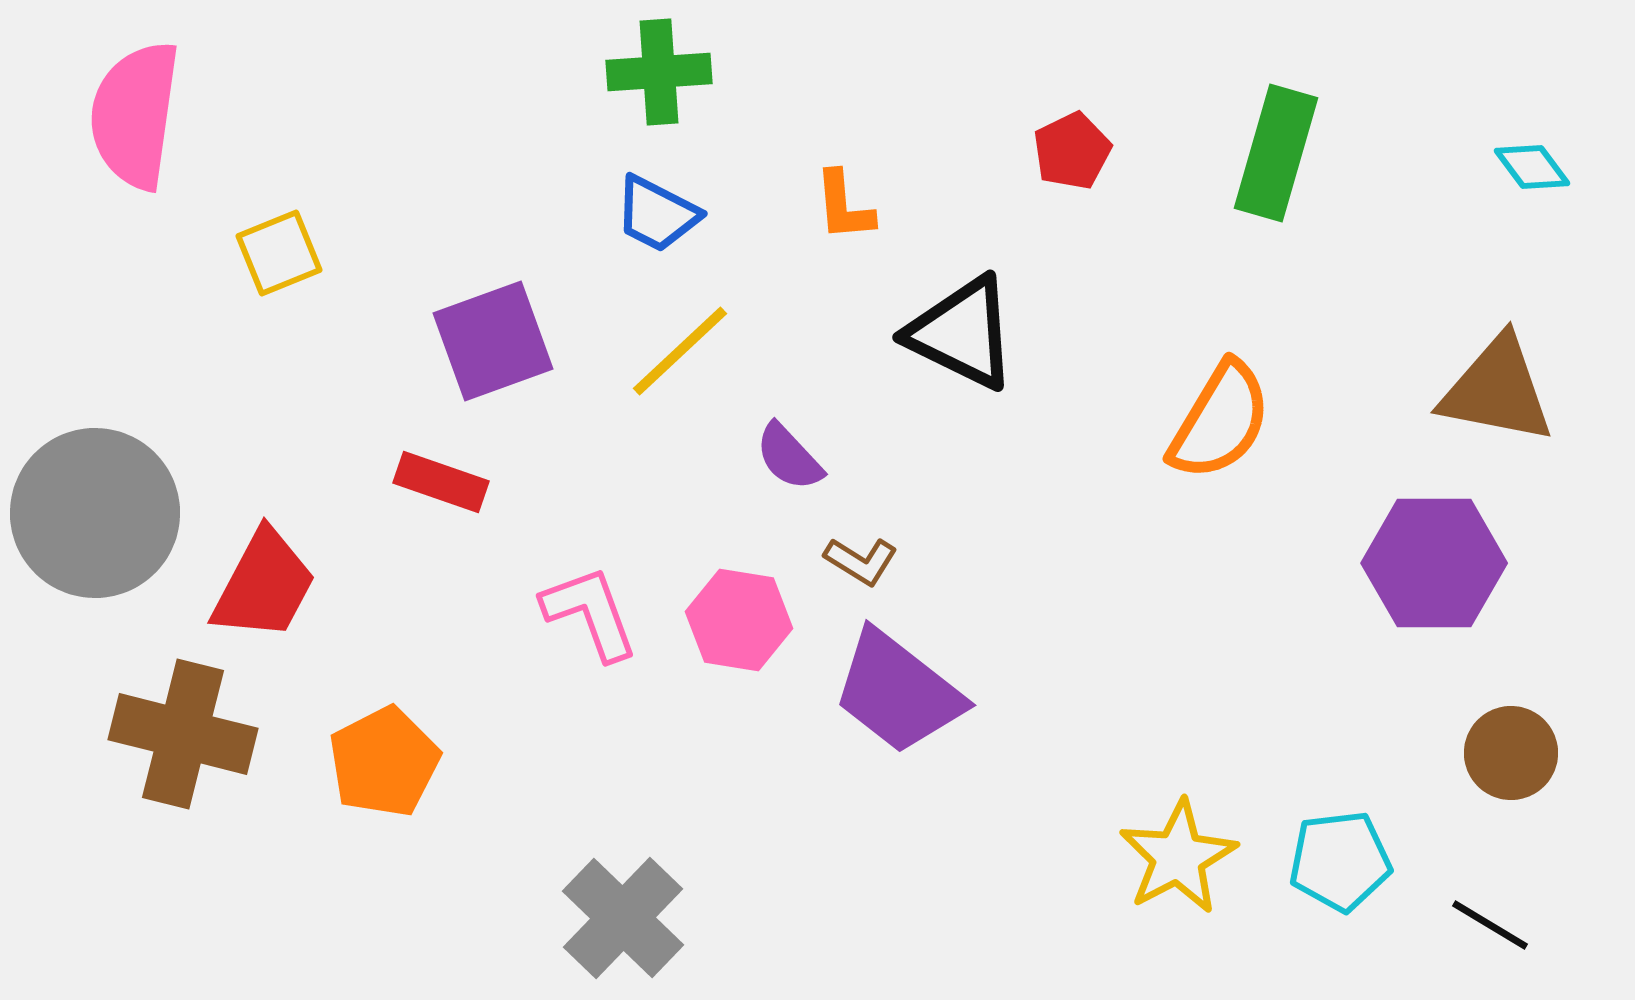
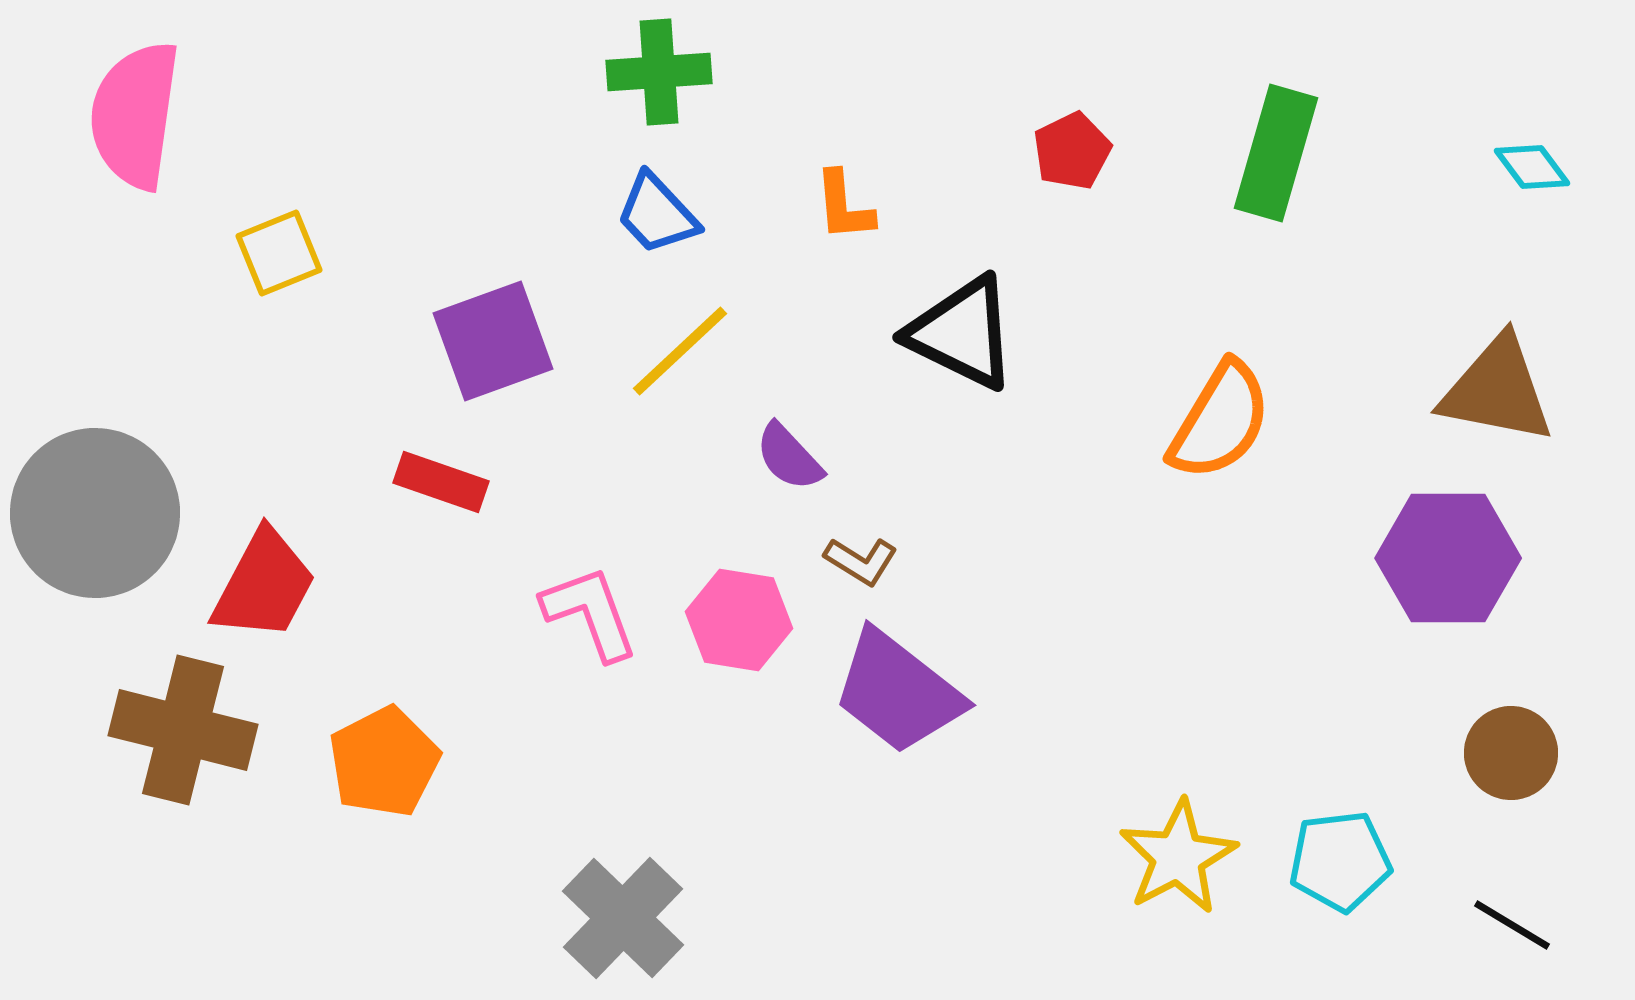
blue trapezoid: rotated 20 degrees clockwise
purple hexagon: moved 14 px right, 5 px up
brown cross: moved 4 px up
black line: moved 22 px right
